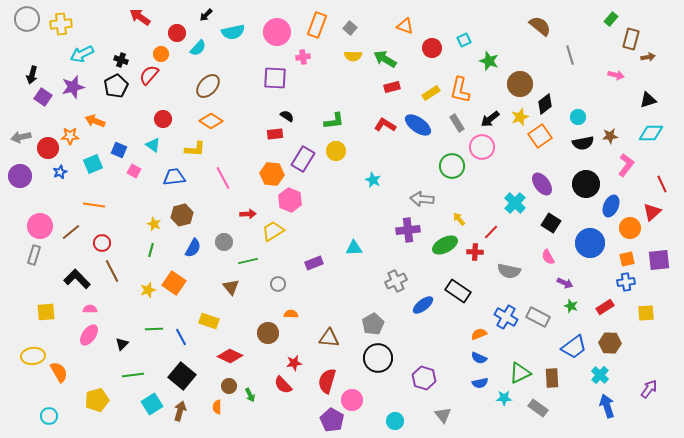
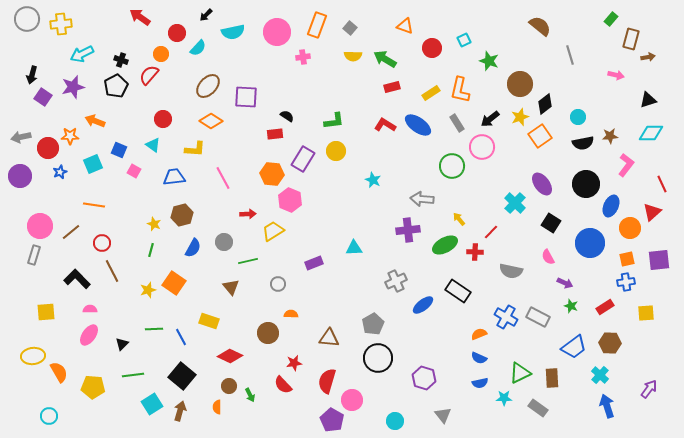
purple square at (275, 78): moved 29 px left, 19 px down
gray semicircle at (509, 271): moved 2 px right
yellow pentagon at (97, 400): moved 4 px left, 13 px up; rotated 20 degrees clockwise
